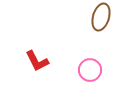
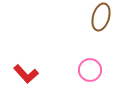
red L-shape: moved 11 px left, 13 px down; rotated 15 degrees counterclockwise
